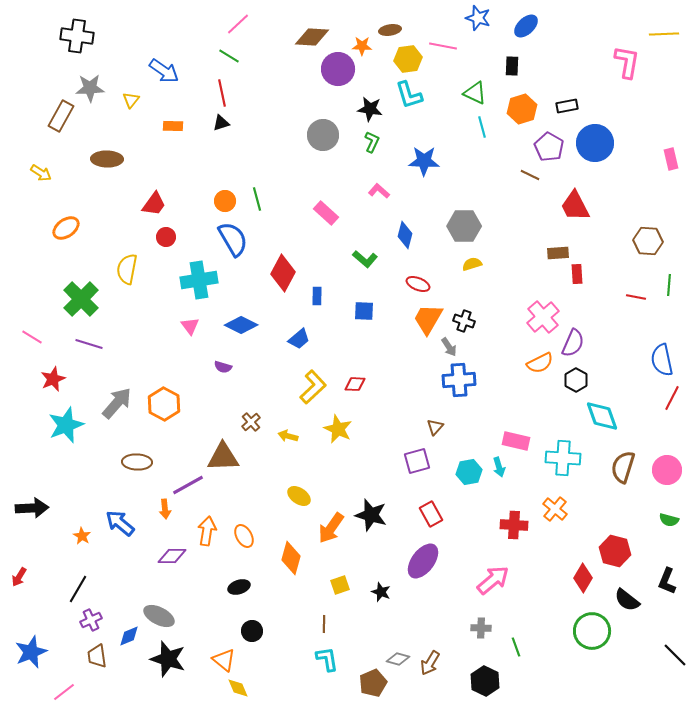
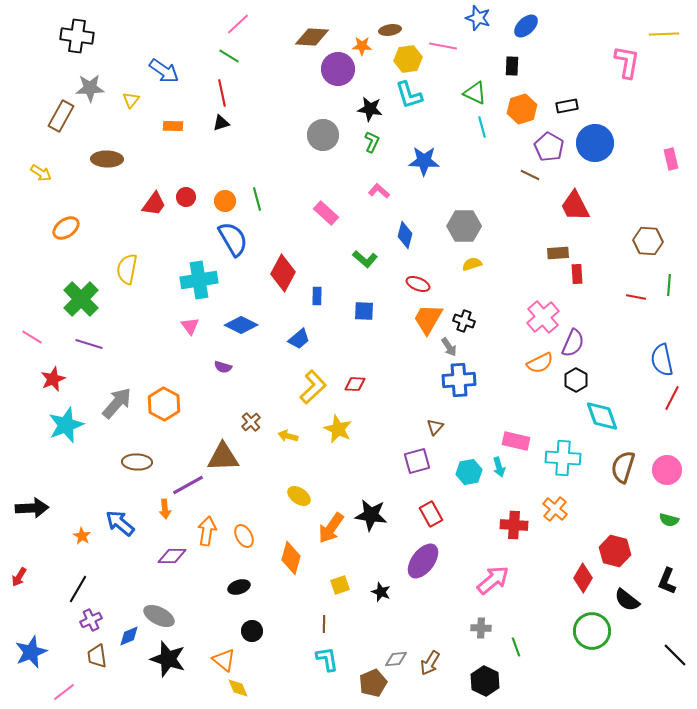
red circle at (166, 237): moved 20 px right, 40 px up
black star at (371, 515): rotated 8 degrees counterclockwise
gray diamond at (398, 659): moved 2 px left; rotated 20 degrees counterclockwise
